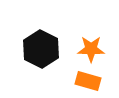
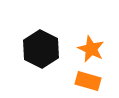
orange star: rotated 24 degrees clockwise
